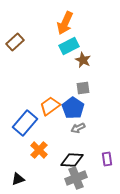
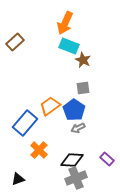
cyan rectangle: rotated 48 degrees clockwise
blue pentagon: moved 1 px right, 2 px down
purple rectangle: rotated 40 degrees counterclockwise
